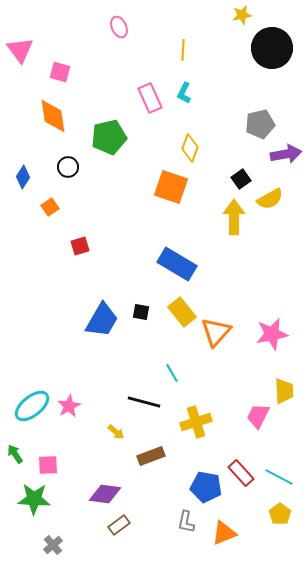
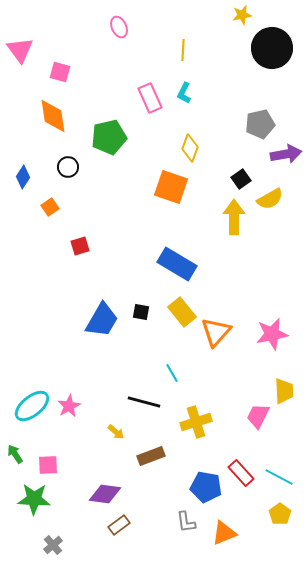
gray L-shape at (186, 522): rotated 20 degrees counterclockwise
